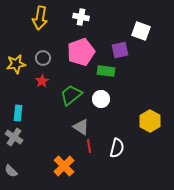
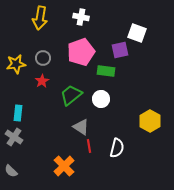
white square: moved 4 px left, 2 px down
